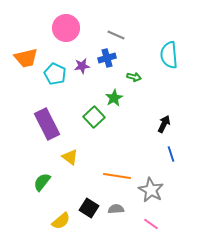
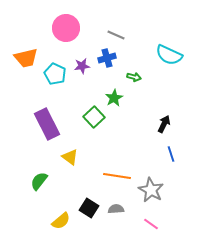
cyan semicircle: rotated 60 degrees counterclockwise
green semicircle: moved 3 px left, 1 px up
